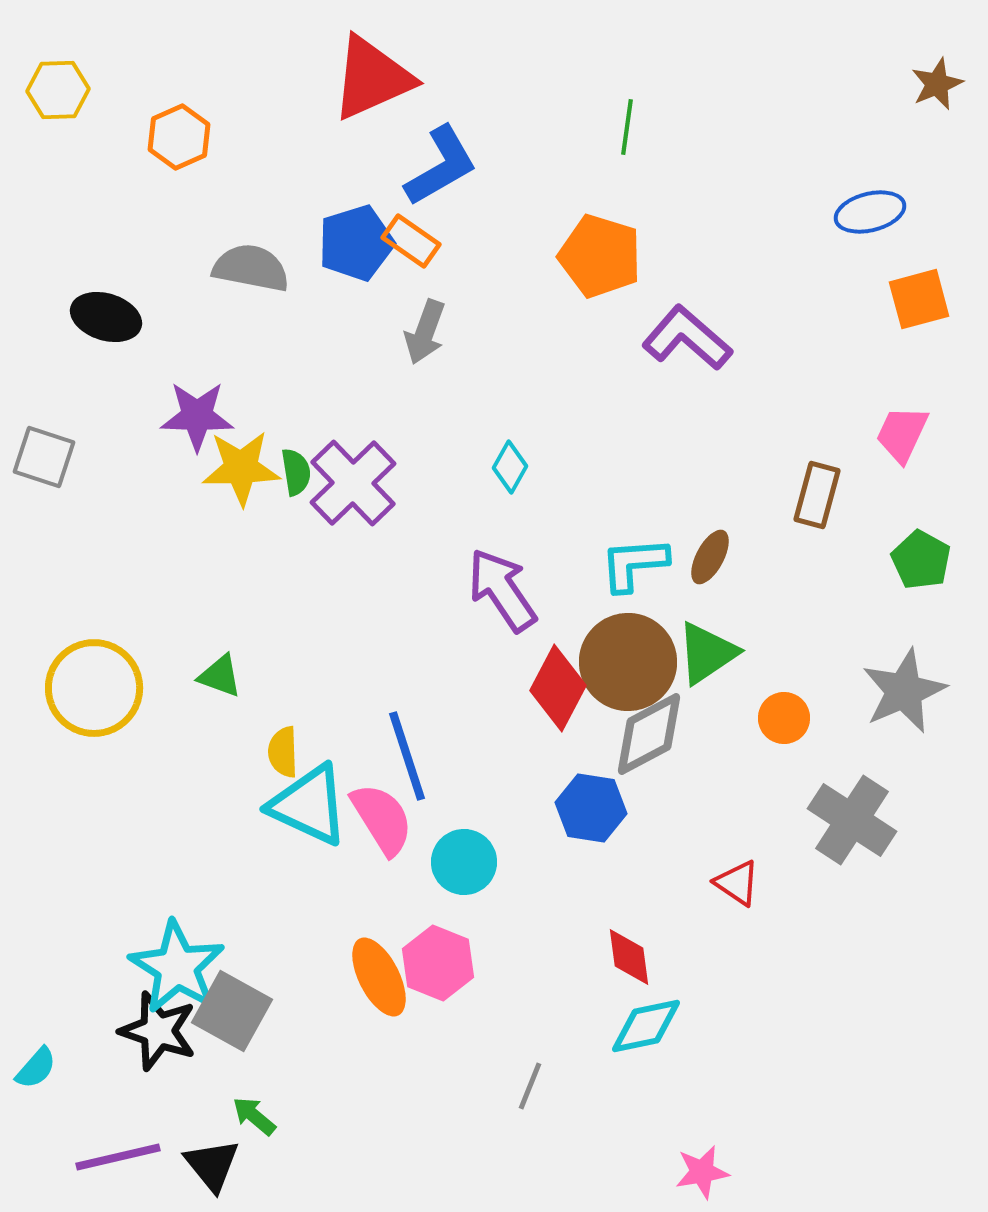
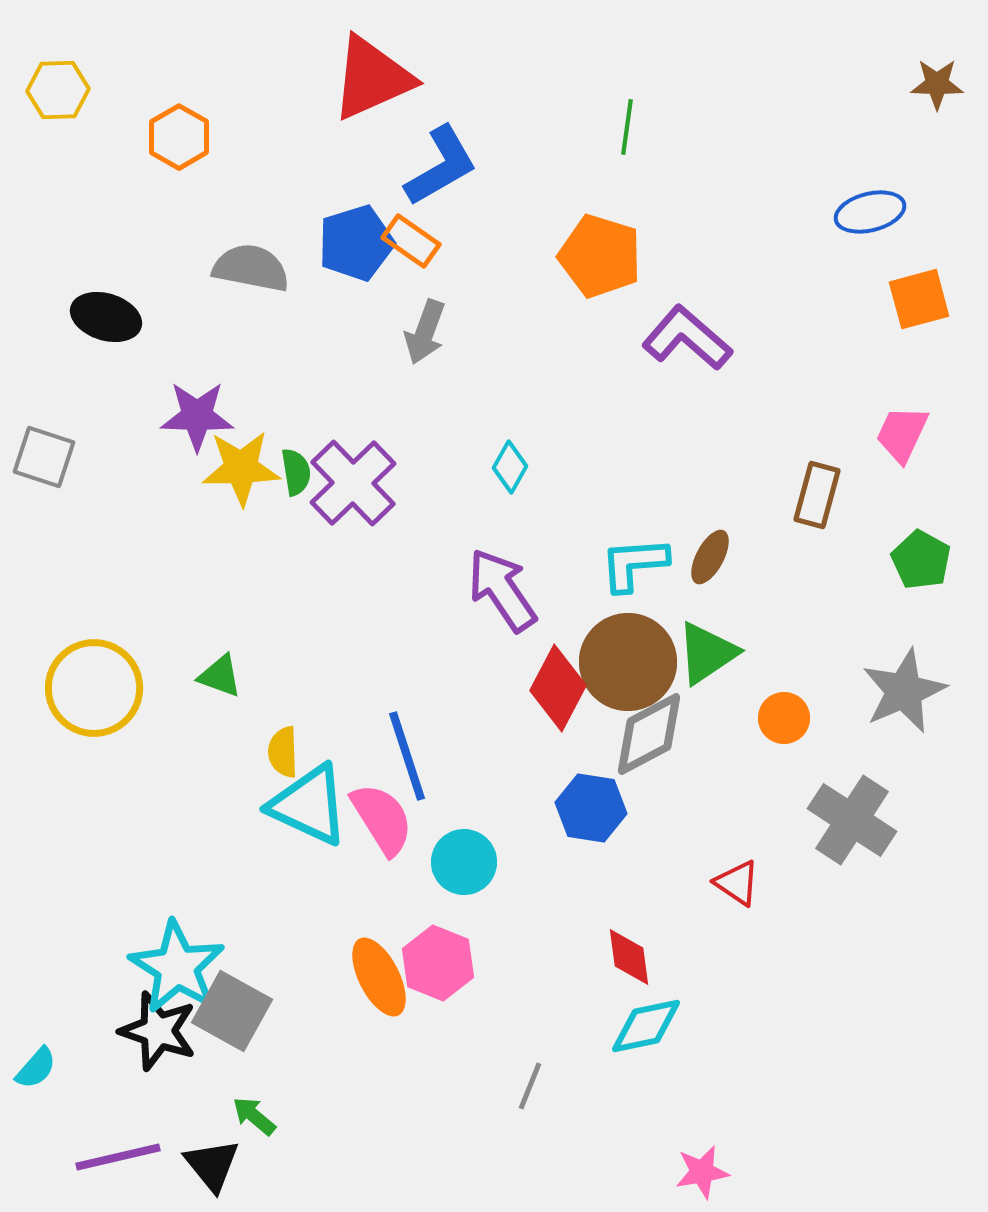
brown star at (937, 84): rotated 24 degrees clockwise
orange hexagon at (179, 137): rotated 6 degrees counterclockwise
